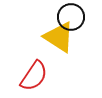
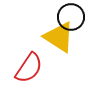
red semicircle: moved 5 px left, 8 px up
